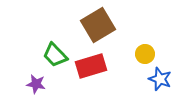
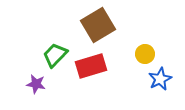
green trapezoid: rotated 88 degrees clockwise
blue star: rotated 25 degrees clockwise
